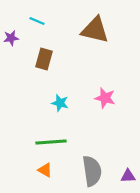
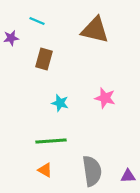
green line: moved 1 px up
